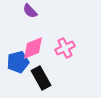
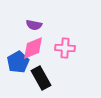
purple semicircle: moved 4 px right, 14 px down; rotated 35 degrees counterclockwise
pink cross: rotated 30 degrees clockwise
blue pentagon: rotated 15 degrees counterclockwise
